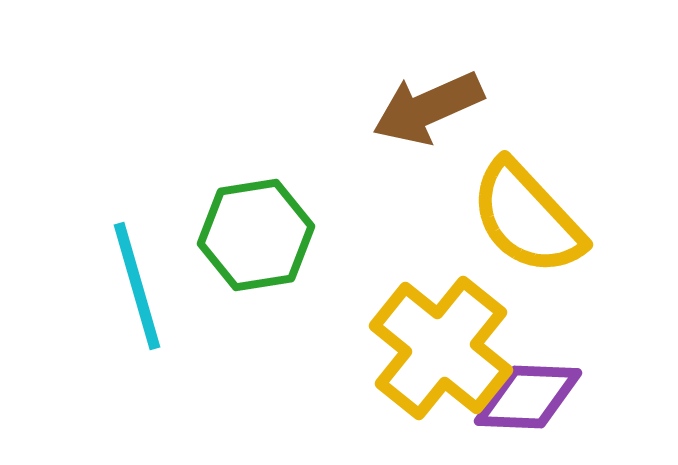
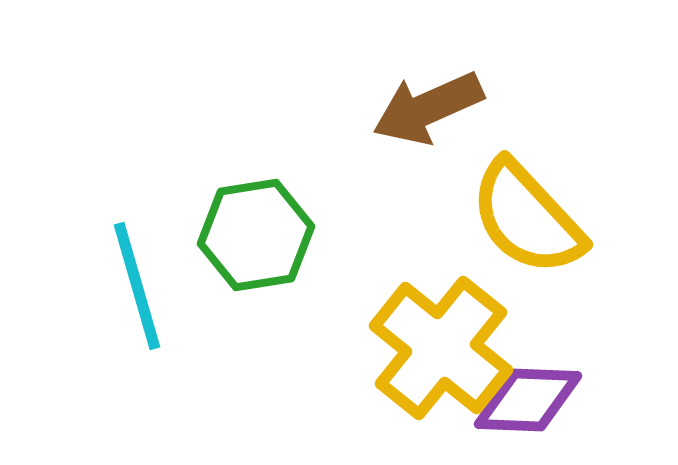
purple diamond: moved 3 px down
